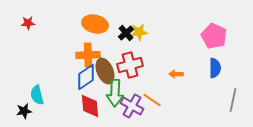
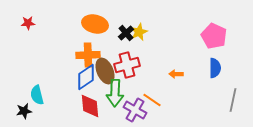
yellow star: rotated 18 degrees counterclockwise
red cross: moved 3 px left
purple cross: moved 3 px right, 4 px down
